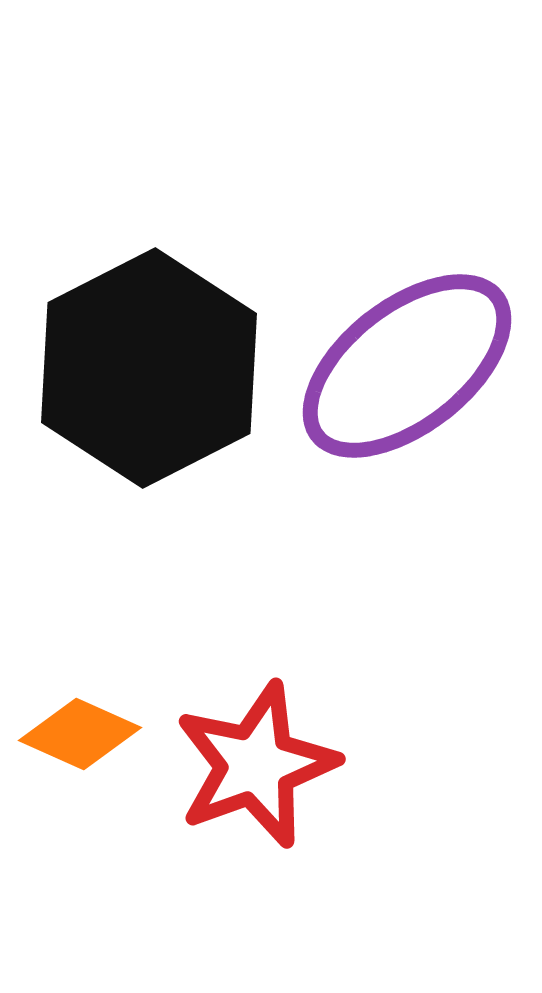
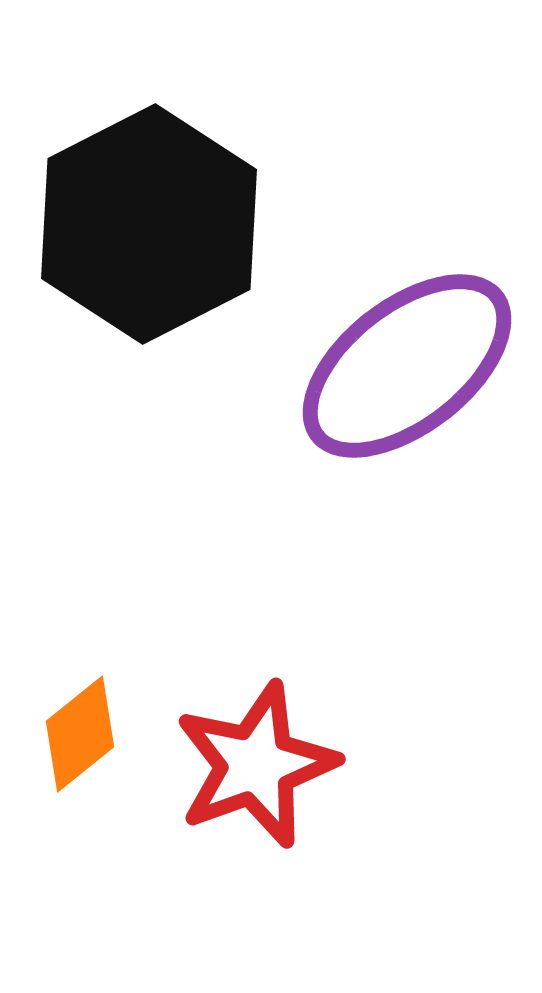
black hexagon: moved 144 px up
orange diamond: rotated 63 degrees counterclockwise
